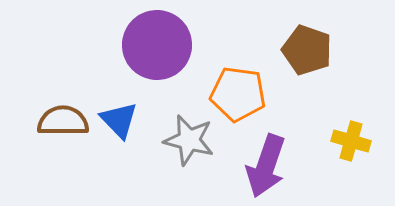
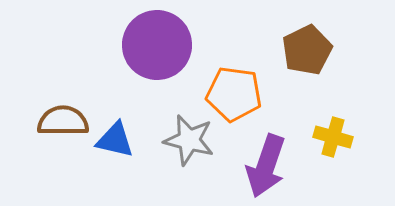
brown pentagon: rotated 27 degrees clockwise
orange pentagon: moved 4 px left
blue triangle: moved 4 px left, 20 px down; rotated 33 degrees counterclockwise
yellow cross: moved 18 px left, 4 px up
